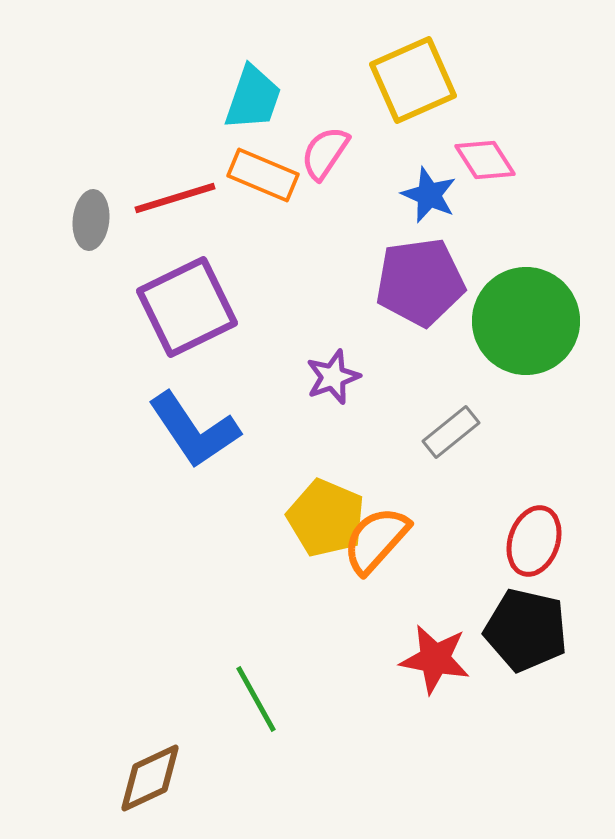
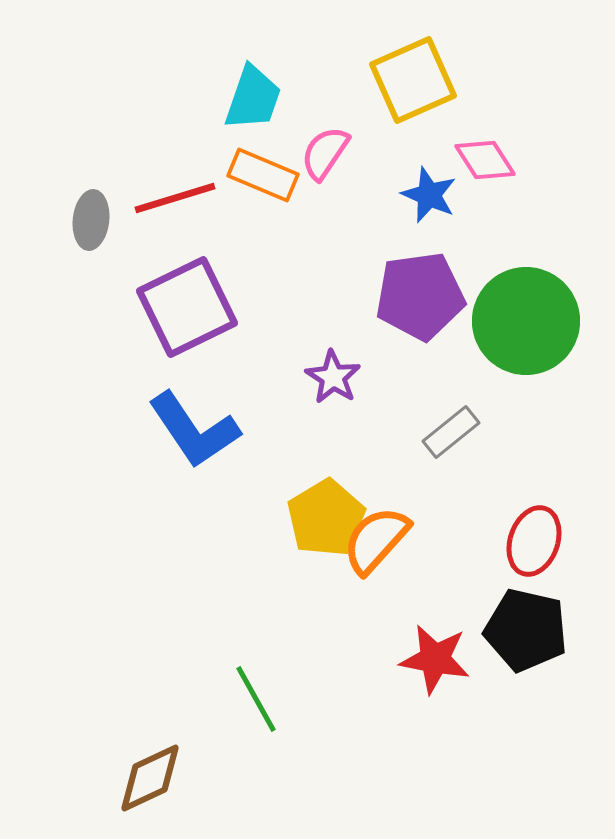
purple pentagon: moved 14 px down
purple star: rotated 20 degrees counterclockwise
yellow pentagon: rotated 18 degrees clockwise
